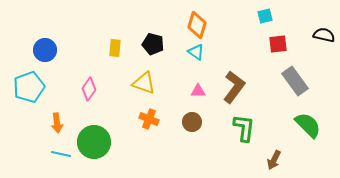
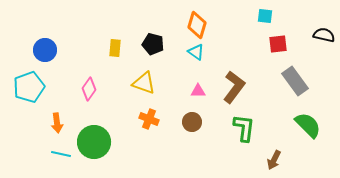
cyan square: rotated 21 degrees clockwise
